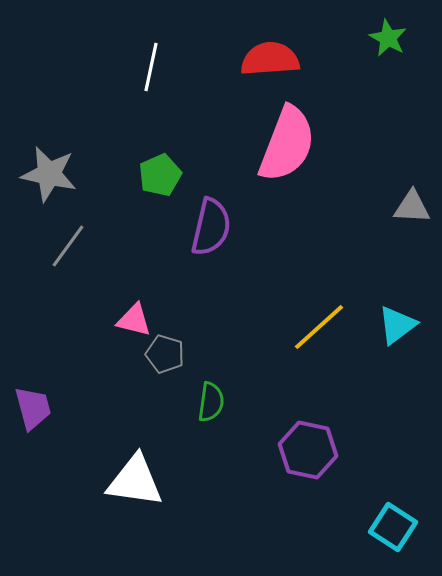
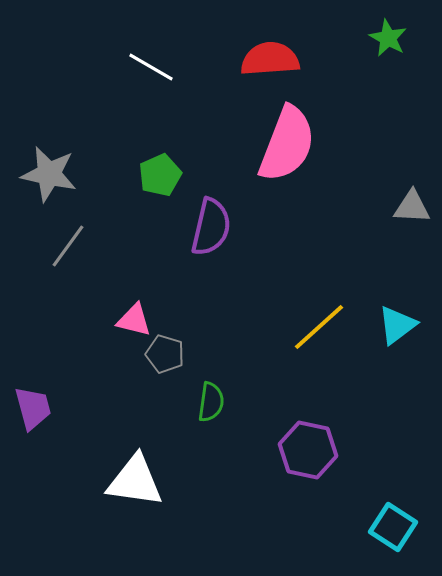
white line: rotated 72 degrees counterclockwise
